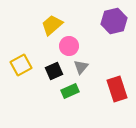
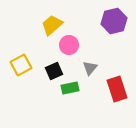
pink circle: moved 1 px up
gray triangle: moved 9 px right, 1 px down
green rectangle: moved 3 px up; rotated 12 degrees clockwise
